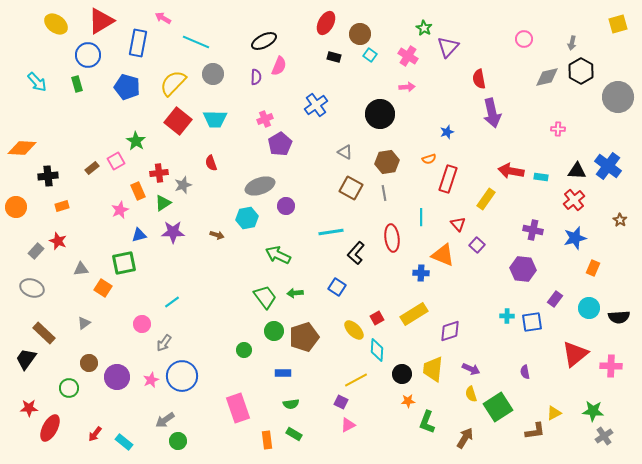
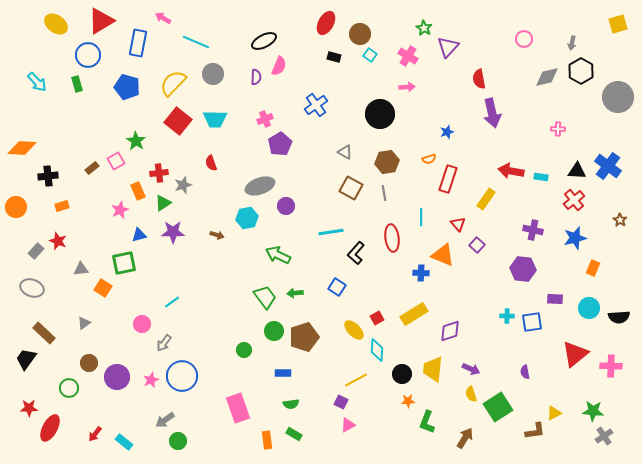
purple rectangle at (555, 299): rotated 56 degrees clockwise
